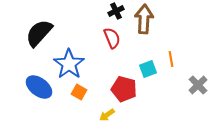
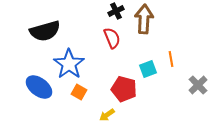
black semicircle: moved 6 px right, 2 px up; rotated 148 degrees counterclockwise
